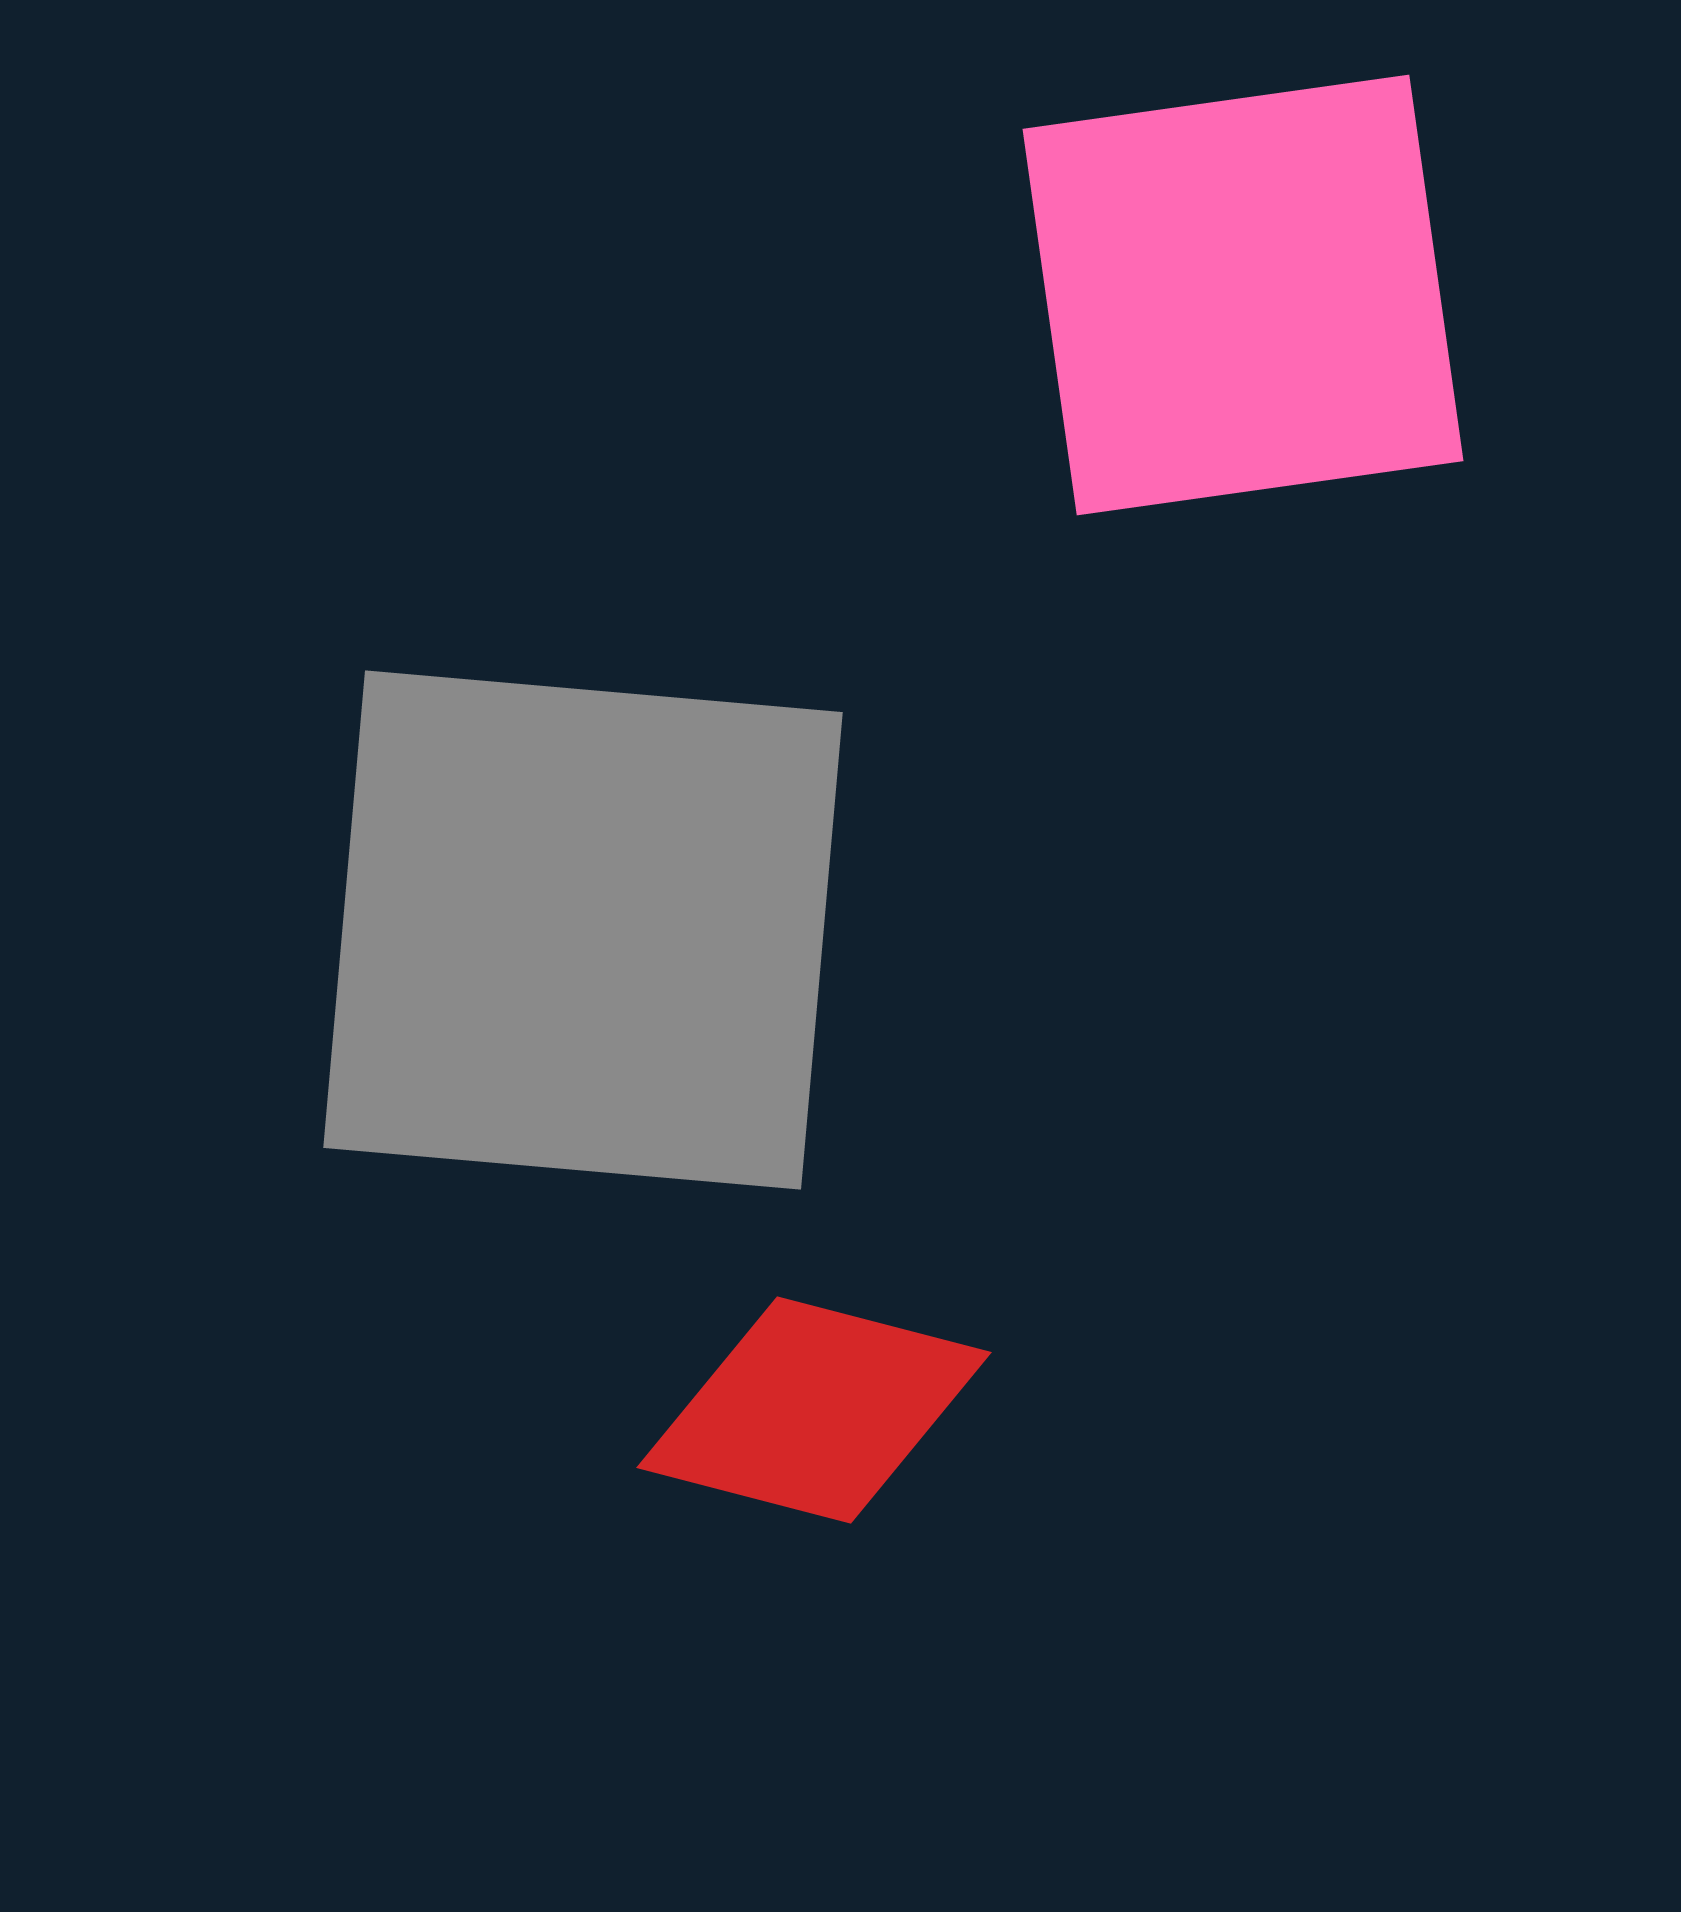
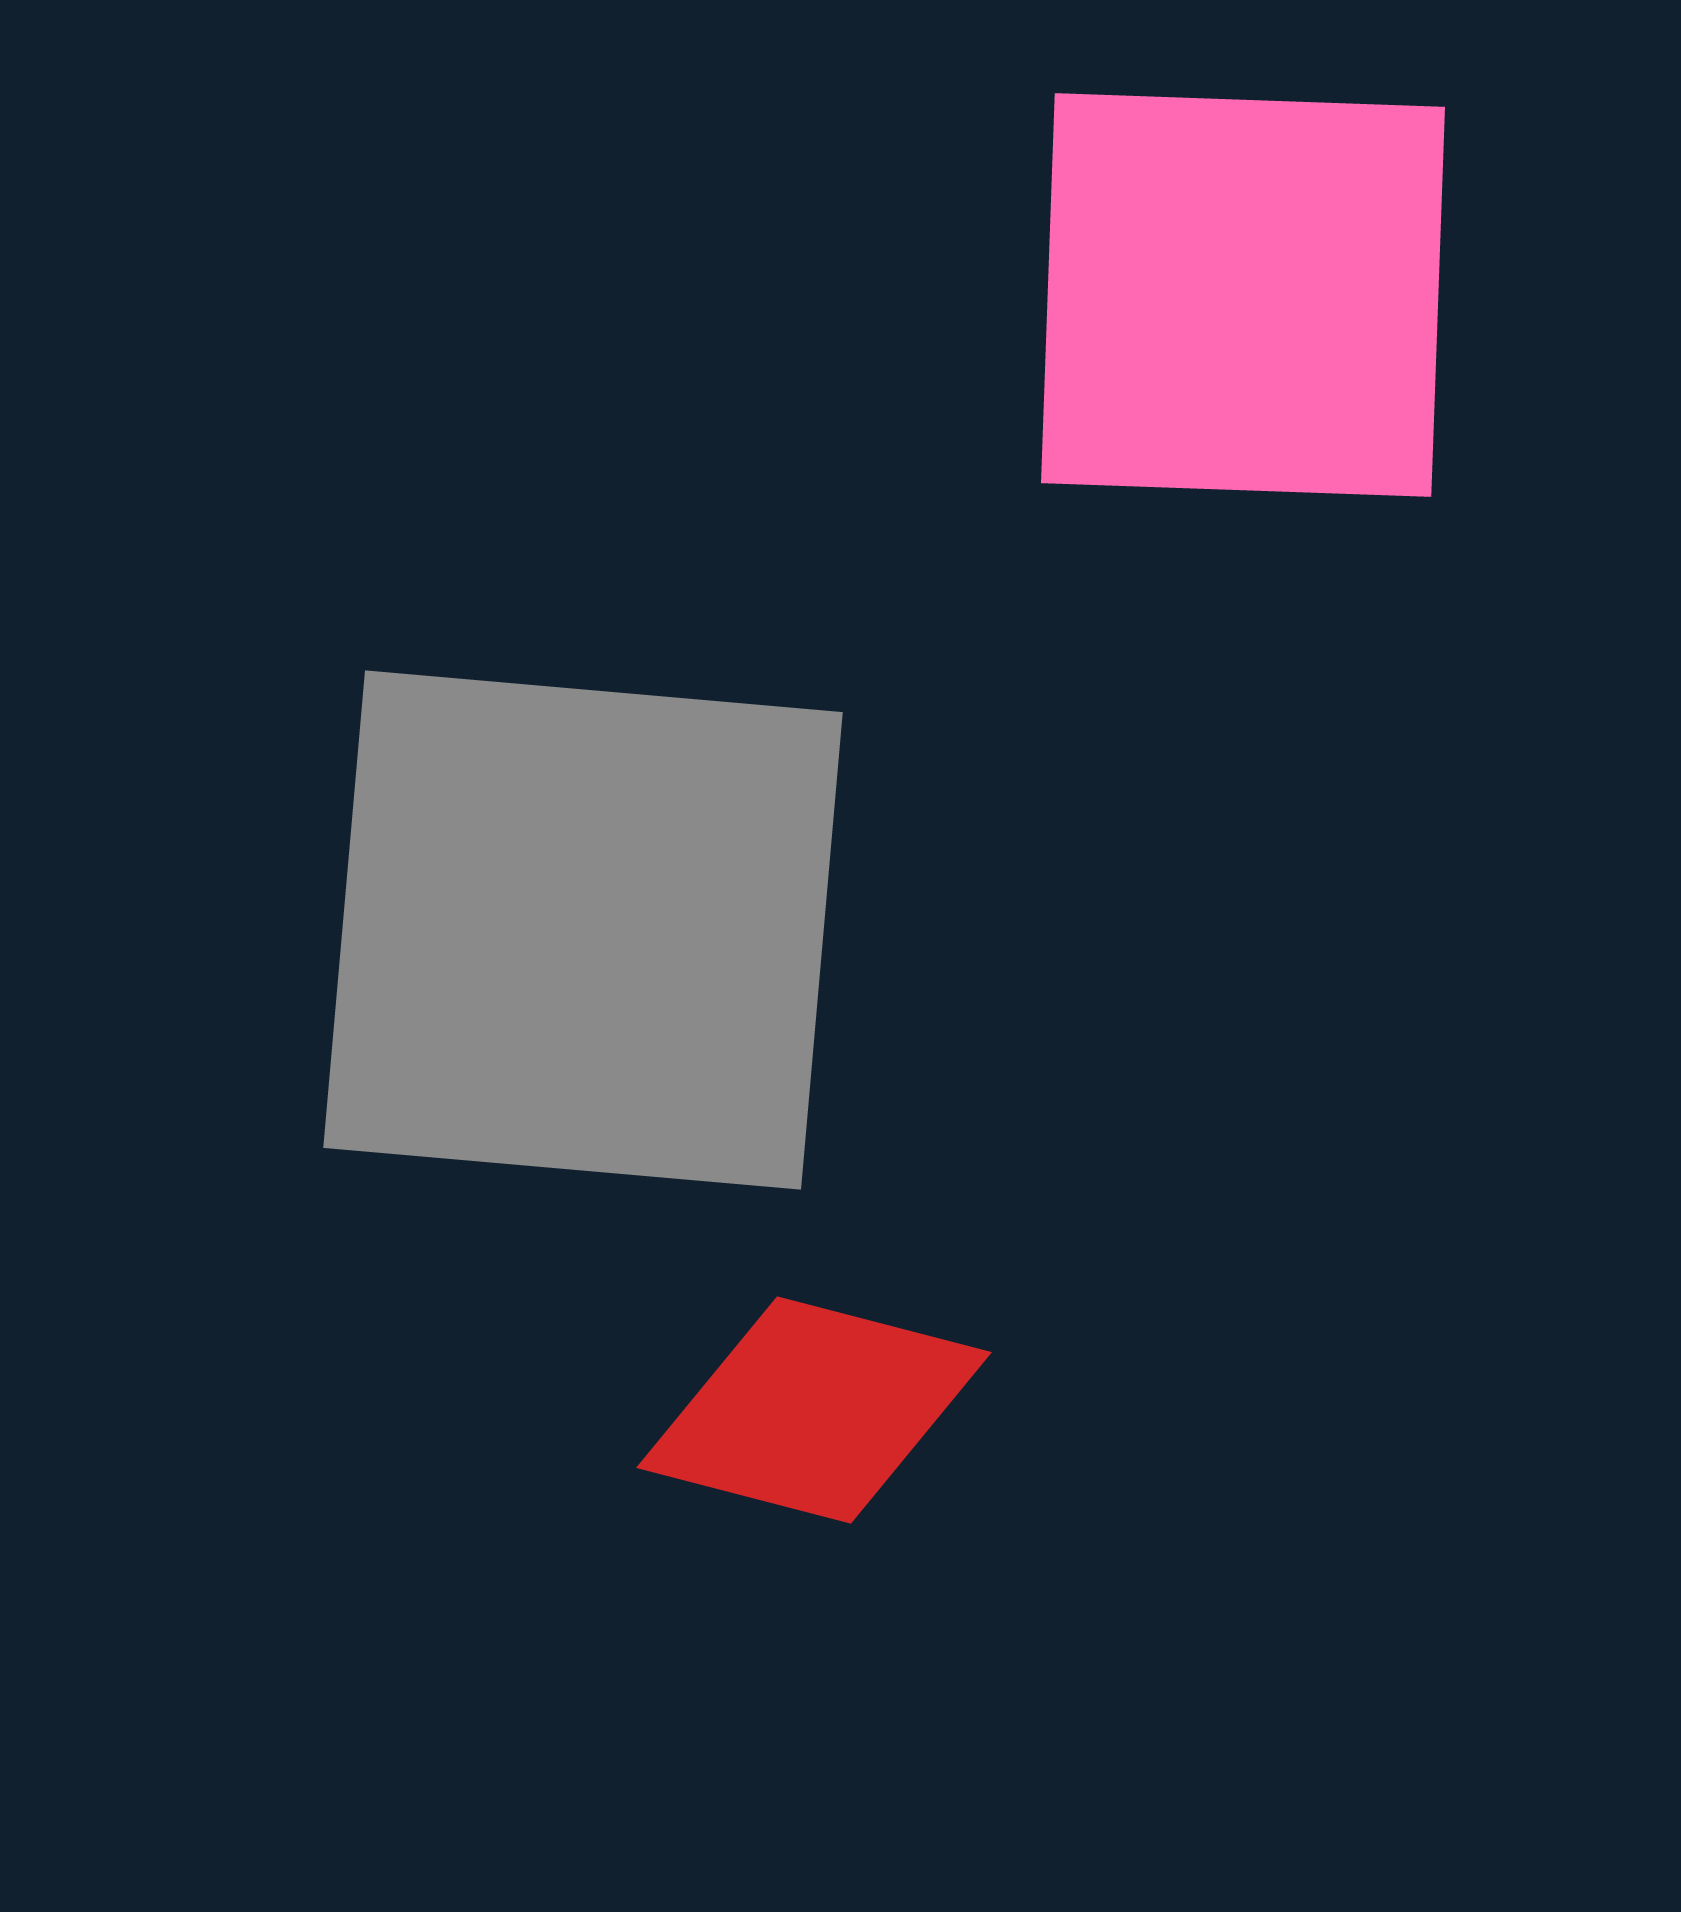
pink square: rotated 10 degrees clockwise
